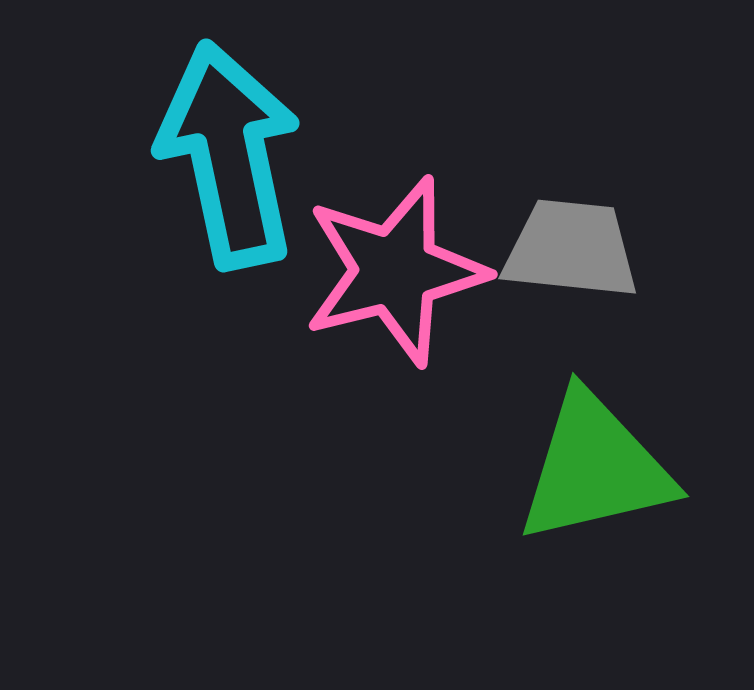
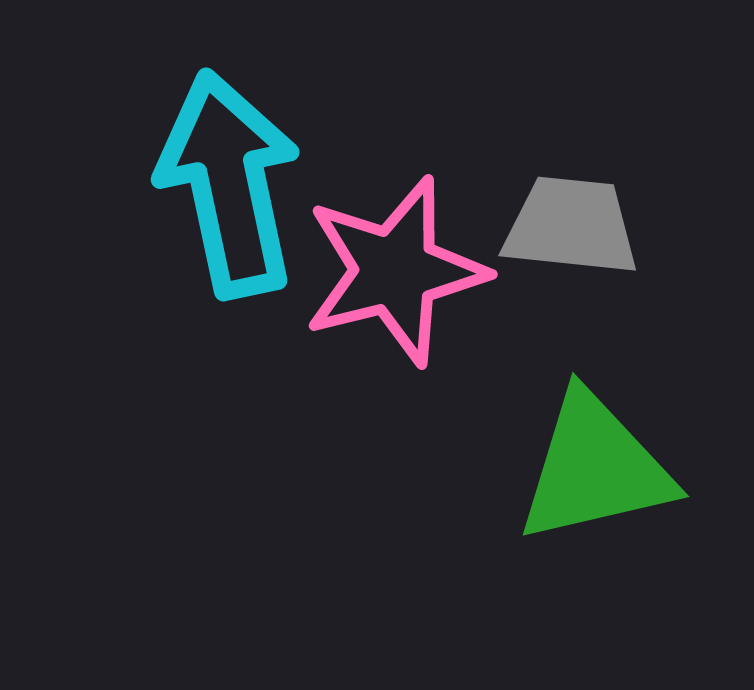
cyan arrow: moved 29 px down
gray trapezoid: moved 23 px up
